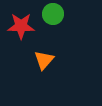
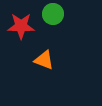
orange triangle: rotated 50 degrees counterclockwise
